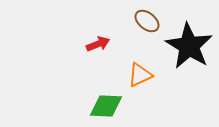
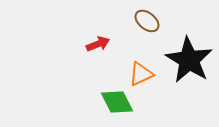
black star: moved 14 px down
orange triangle: moved 1 px right, 1 px up
green diamond: moved 11 px right, 4 px up; rotated 60 degrees clockwise
